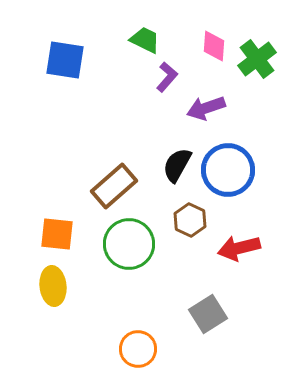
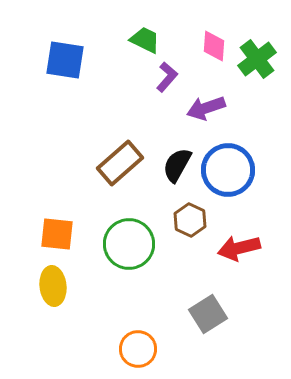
brown rectangle: moved 6 px right, 23 px up
